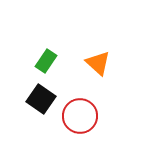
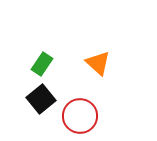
green rectangle: moved 4 px left, 3 px down
black square: rotated 16 degrees clockwise
